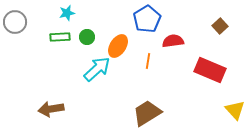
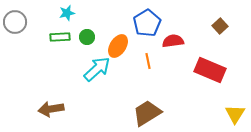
blue pentagon: moved 4 px down
orange line: rotated 21 degrees counterclockwise
yellow triangle: moved 4 px down; rotated 15 degrees clockwise
